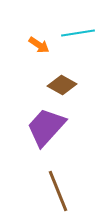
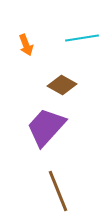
cyan line: moved 4 px right, 5 px down
orange arrow: moved 13 px left; rotated 35 degrees clockwise
